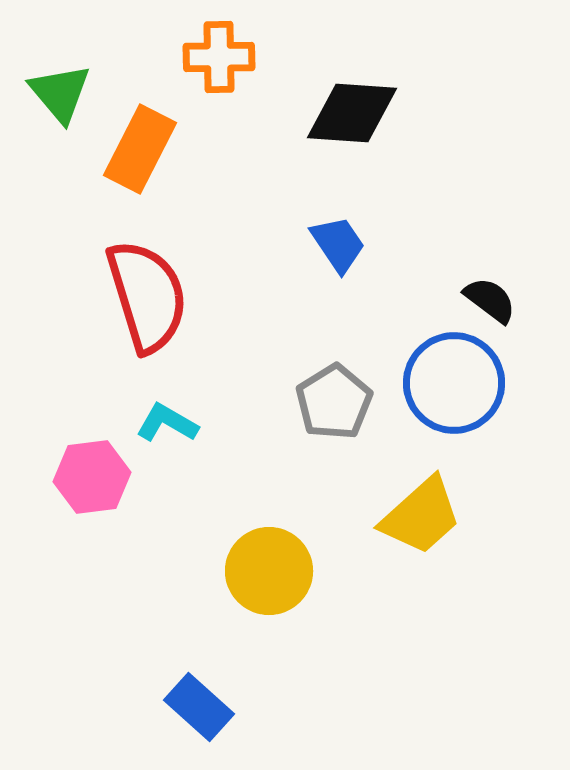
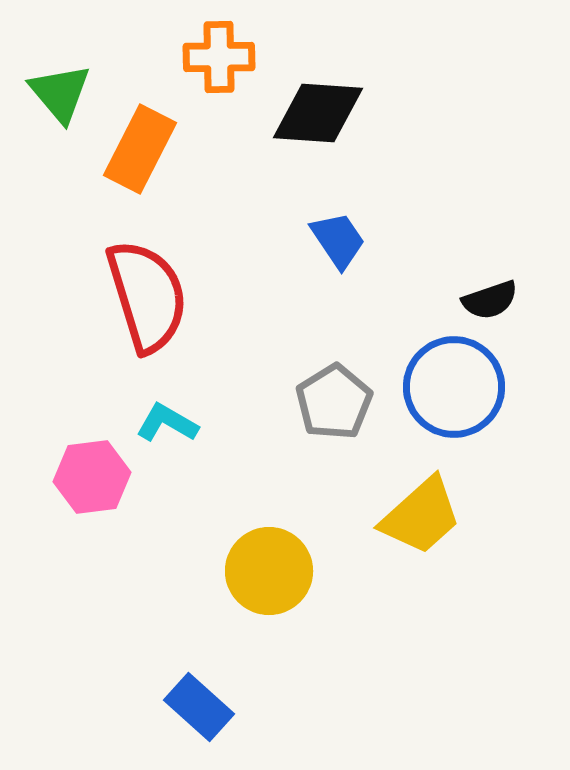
black diamond: moved 34 px left
blue trapezoid: moved 4 px up
black semicircle: rotated 124 degrees clockwise
blue circle: moved 4 px down
